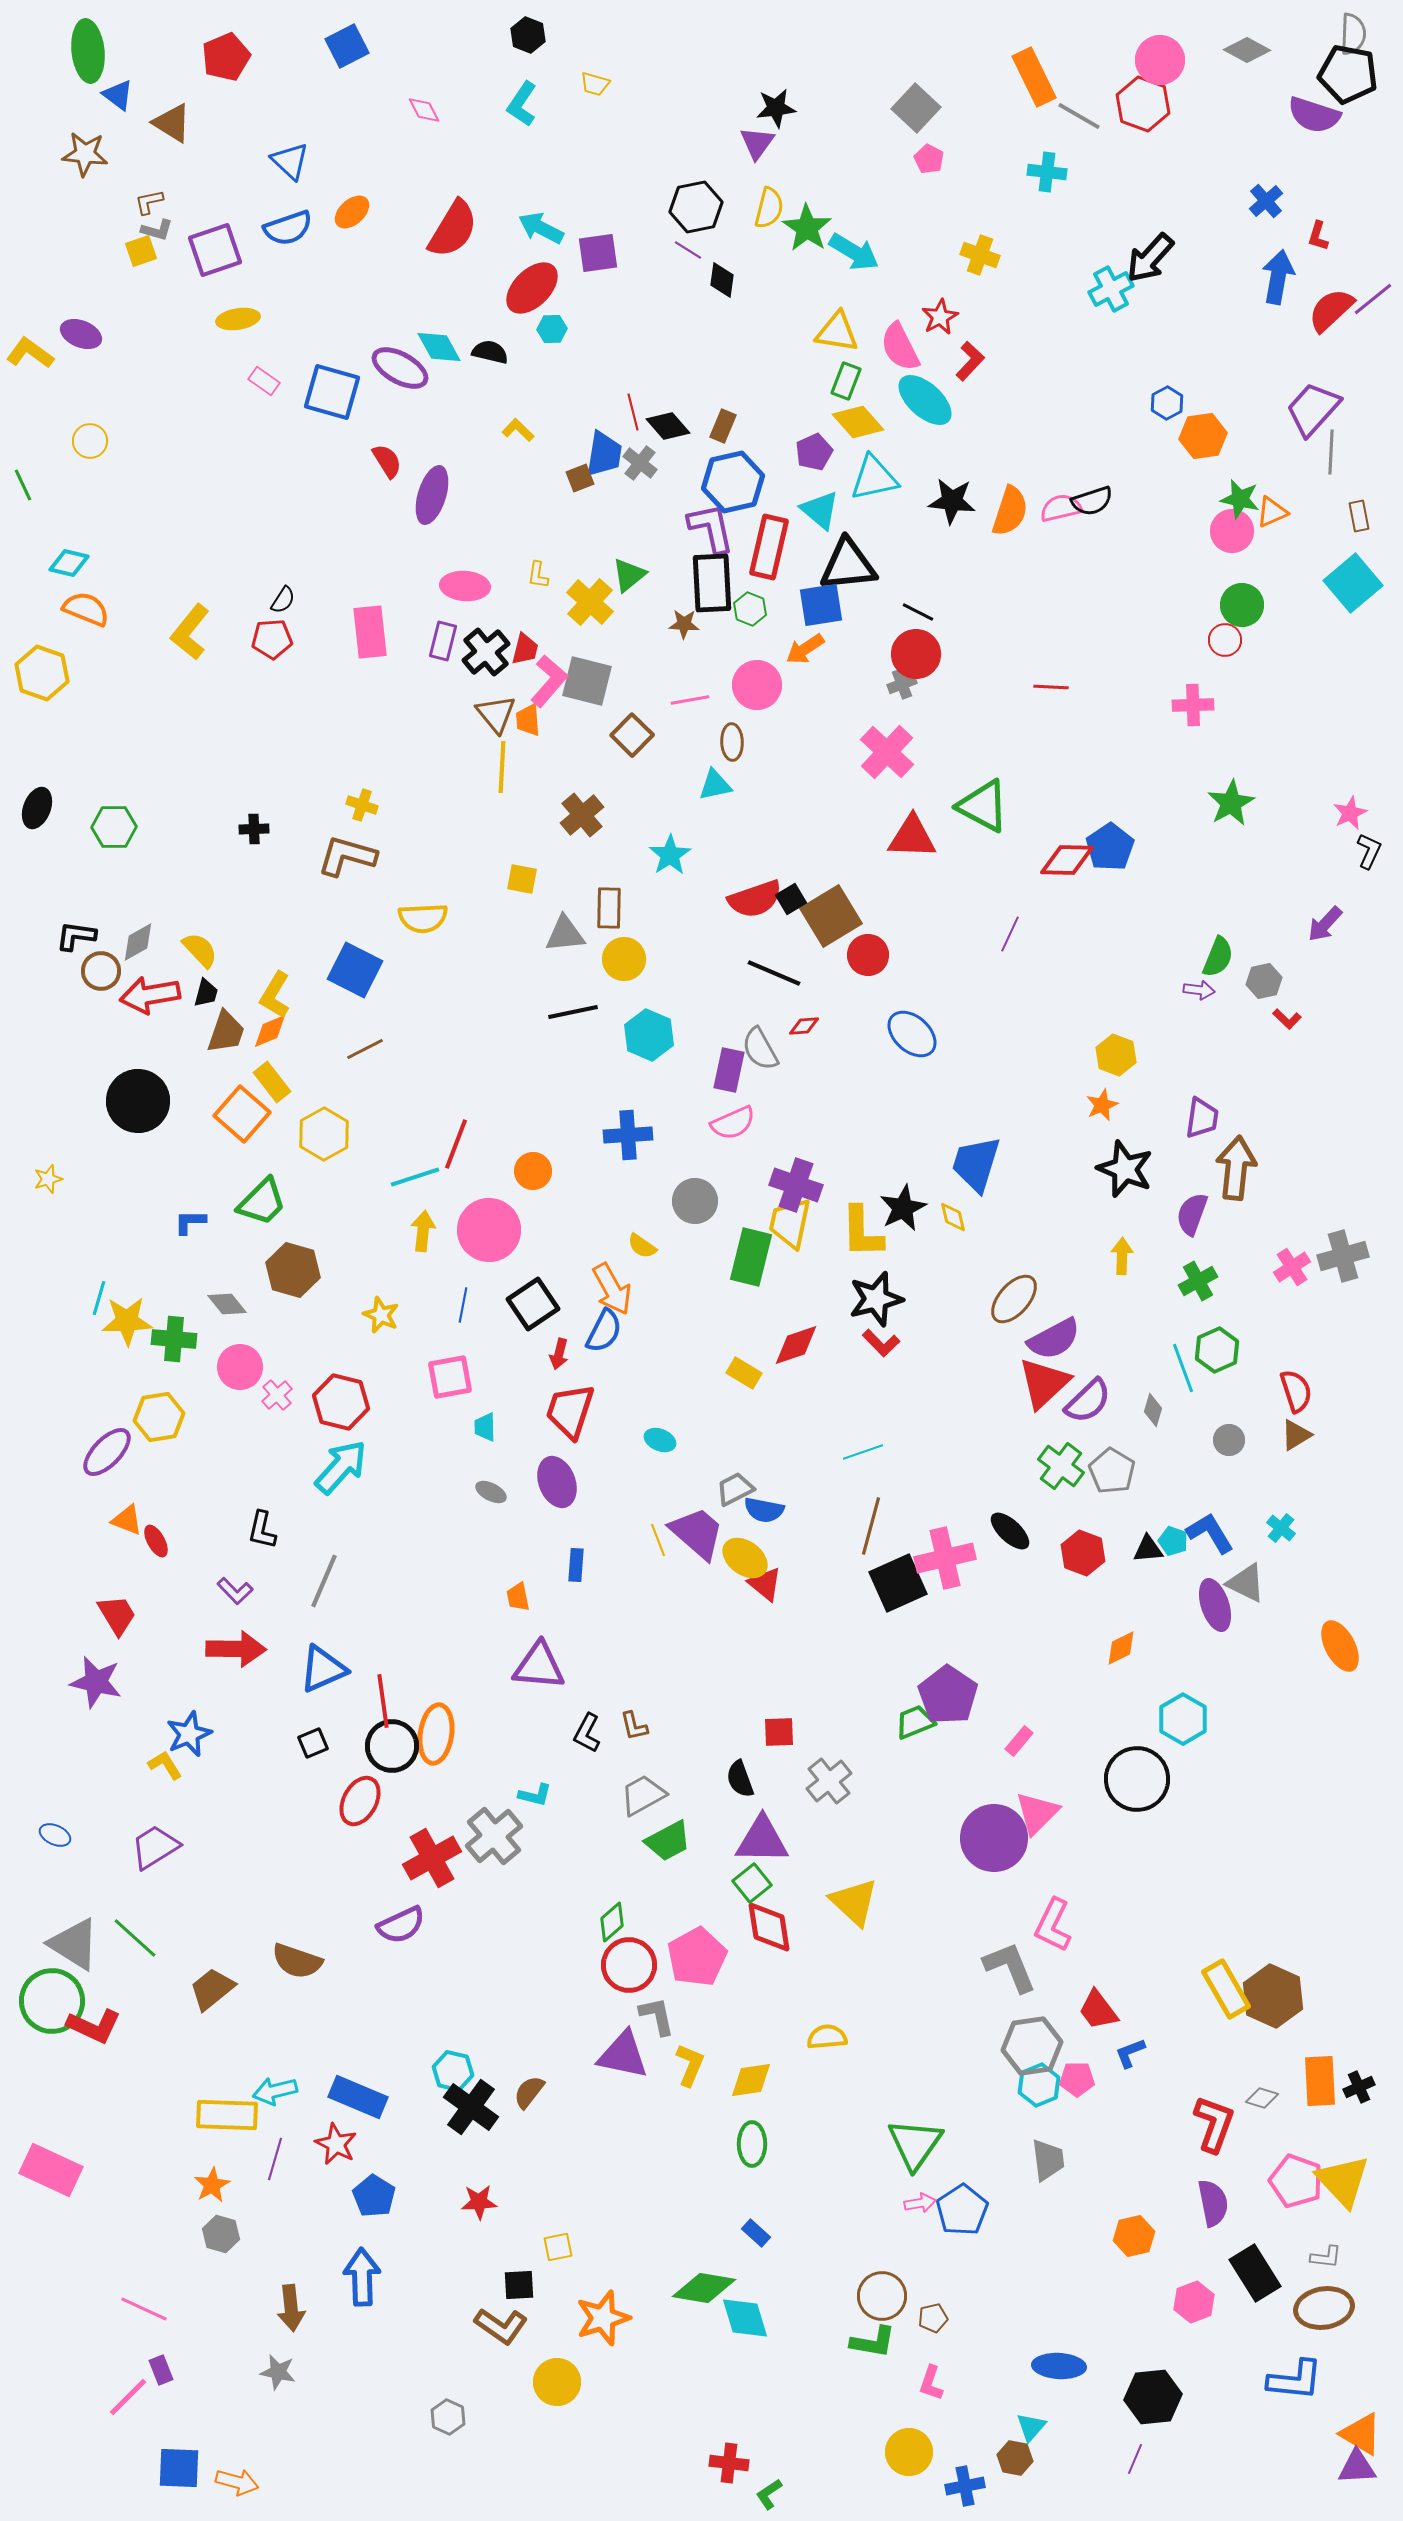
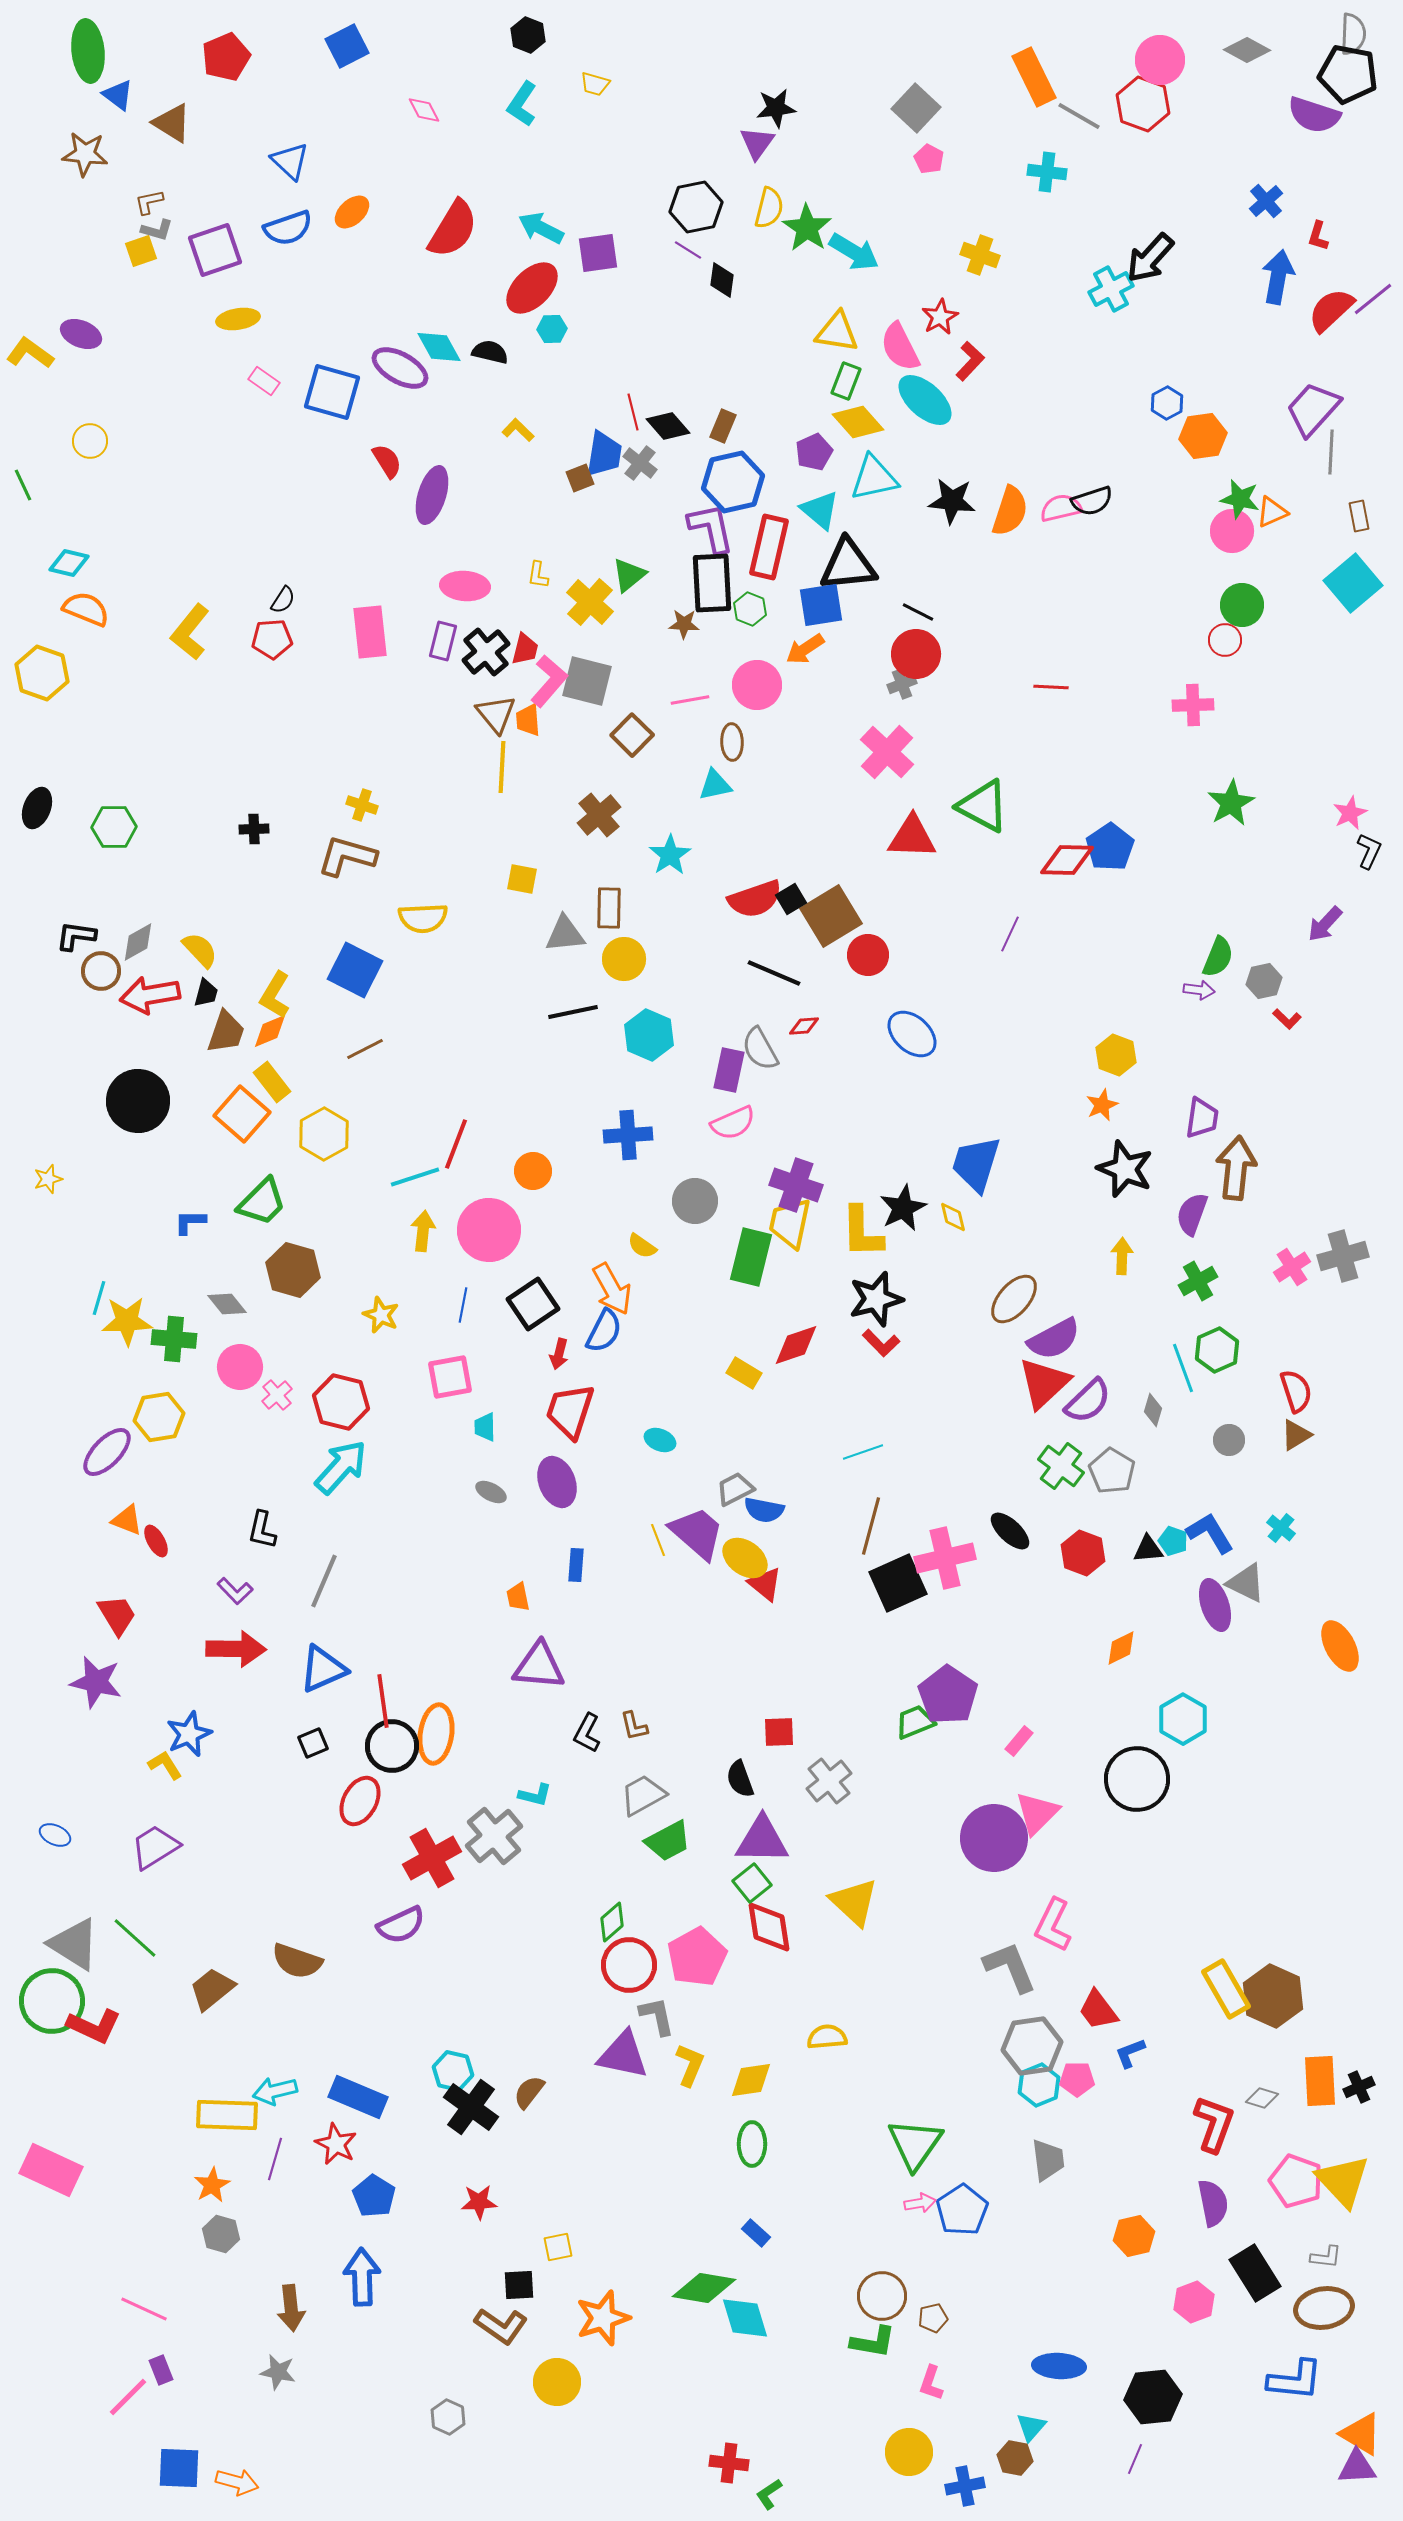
brown cross at (582, 815): moved 17 px right
